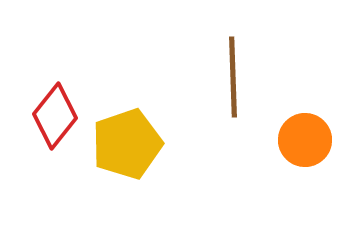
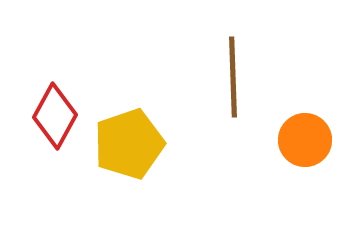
red diamond: rotated 10 degrees counterclockwise
yellow pentagon: moved 2 px right
